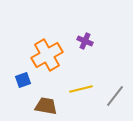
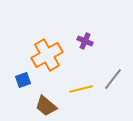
gray line: moved 2 px left, 17 px up
brown trapezoid: rotated 150 degrees counterclockwise
